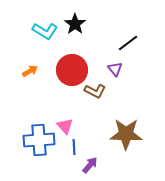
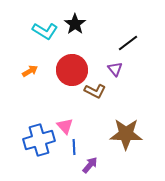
blue cross: rotated 12 degrees counterclockwise
